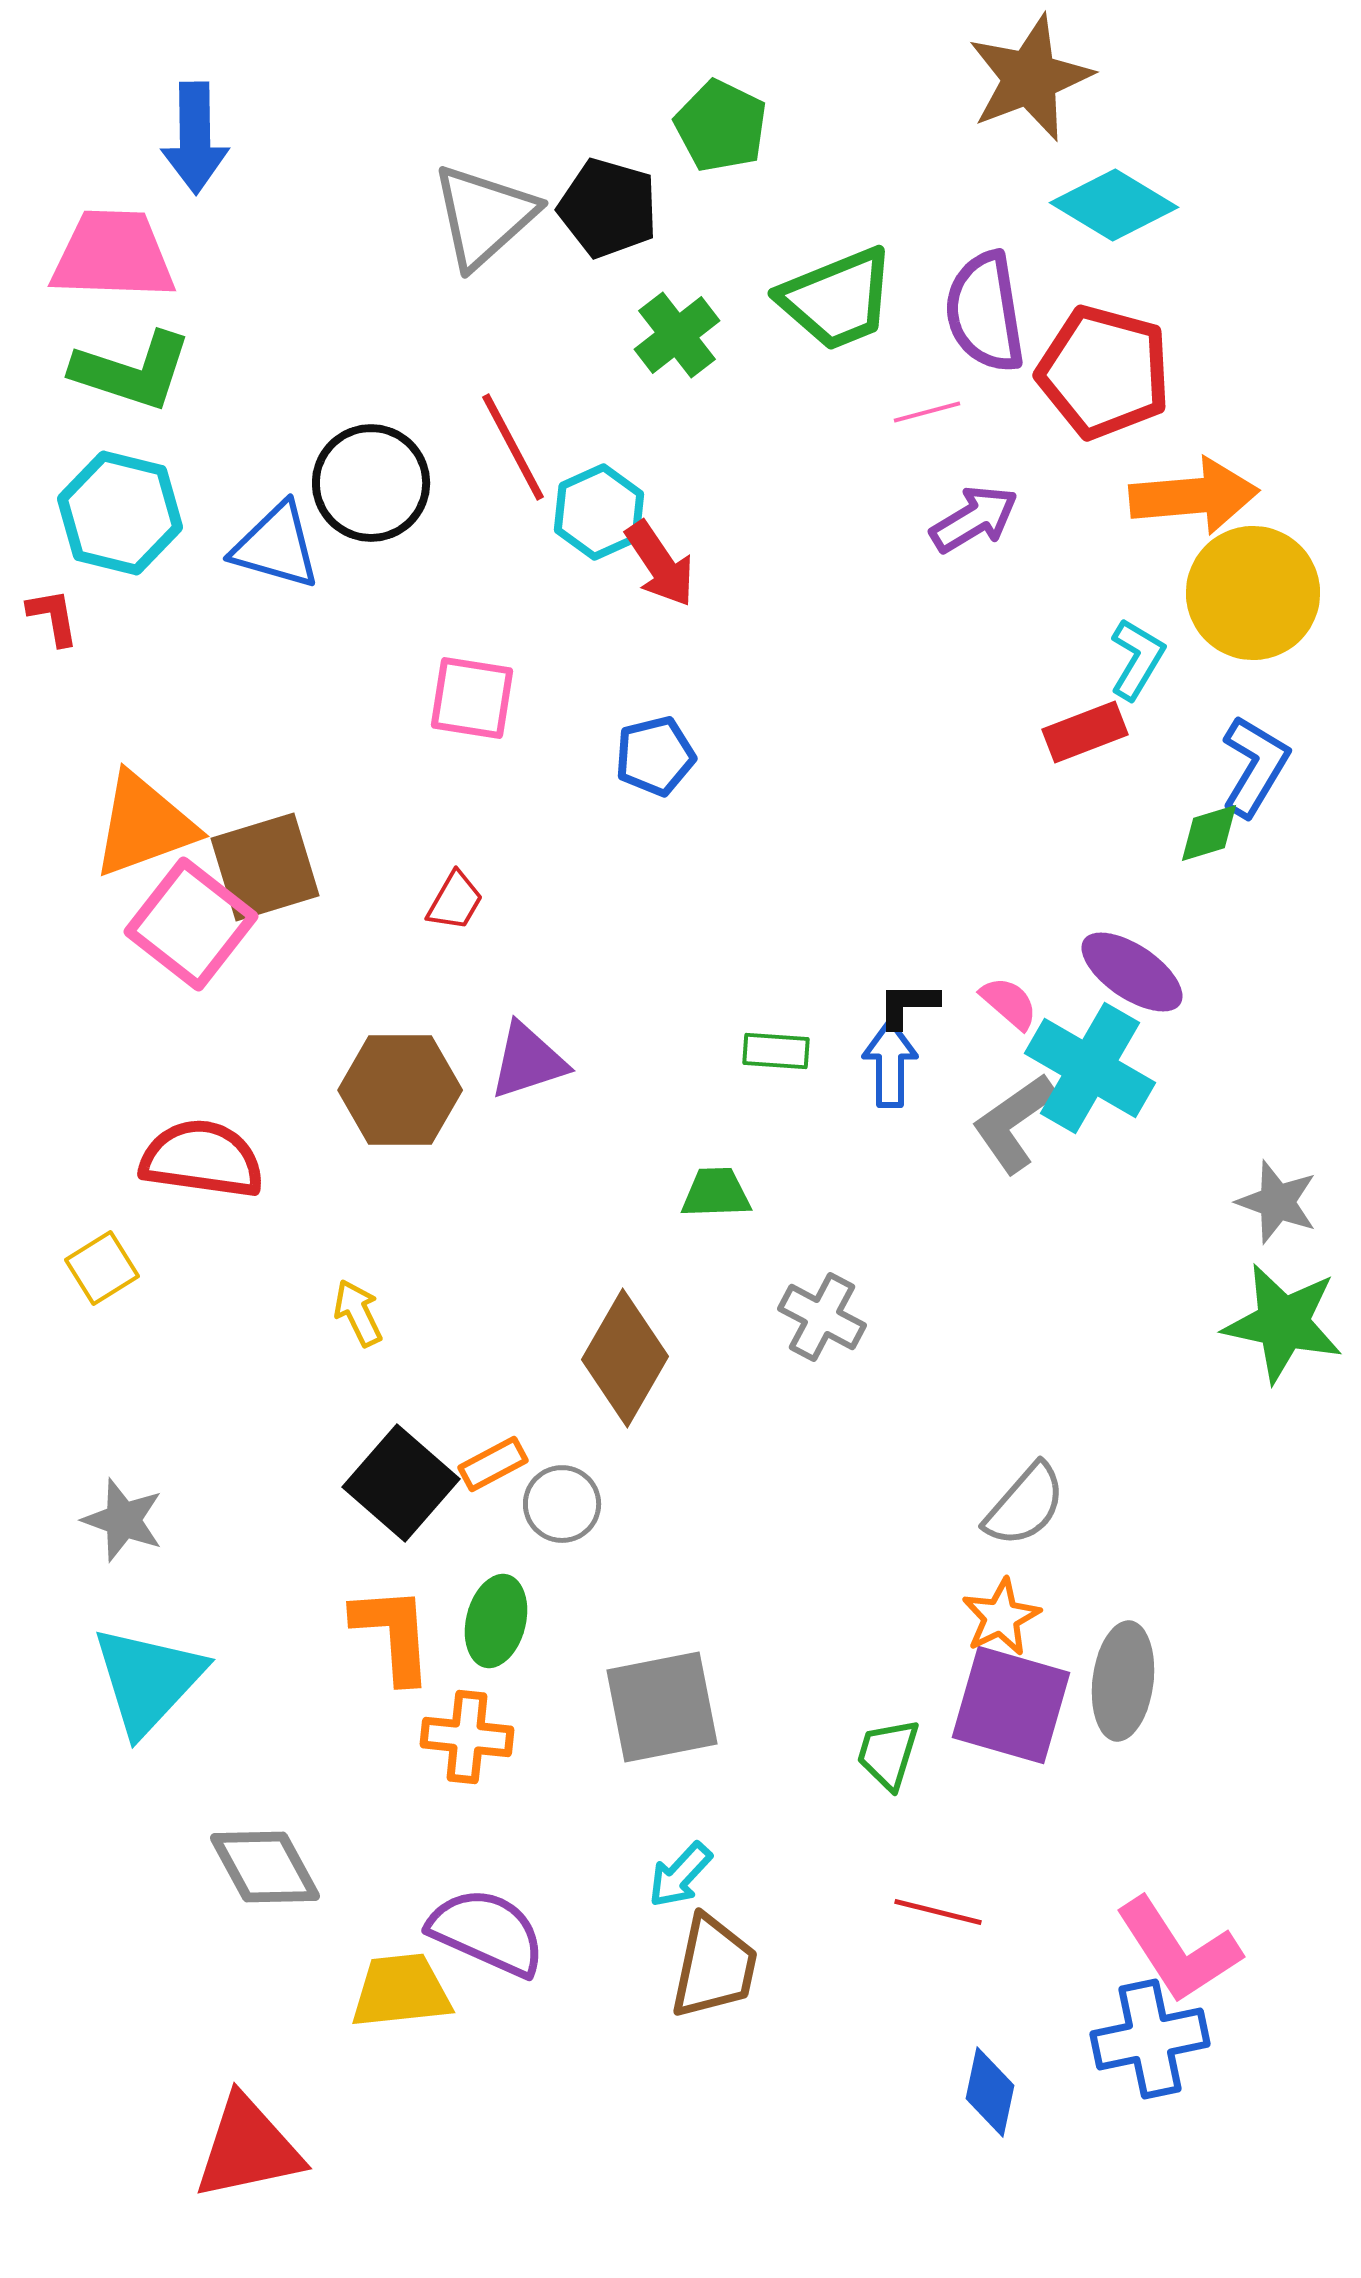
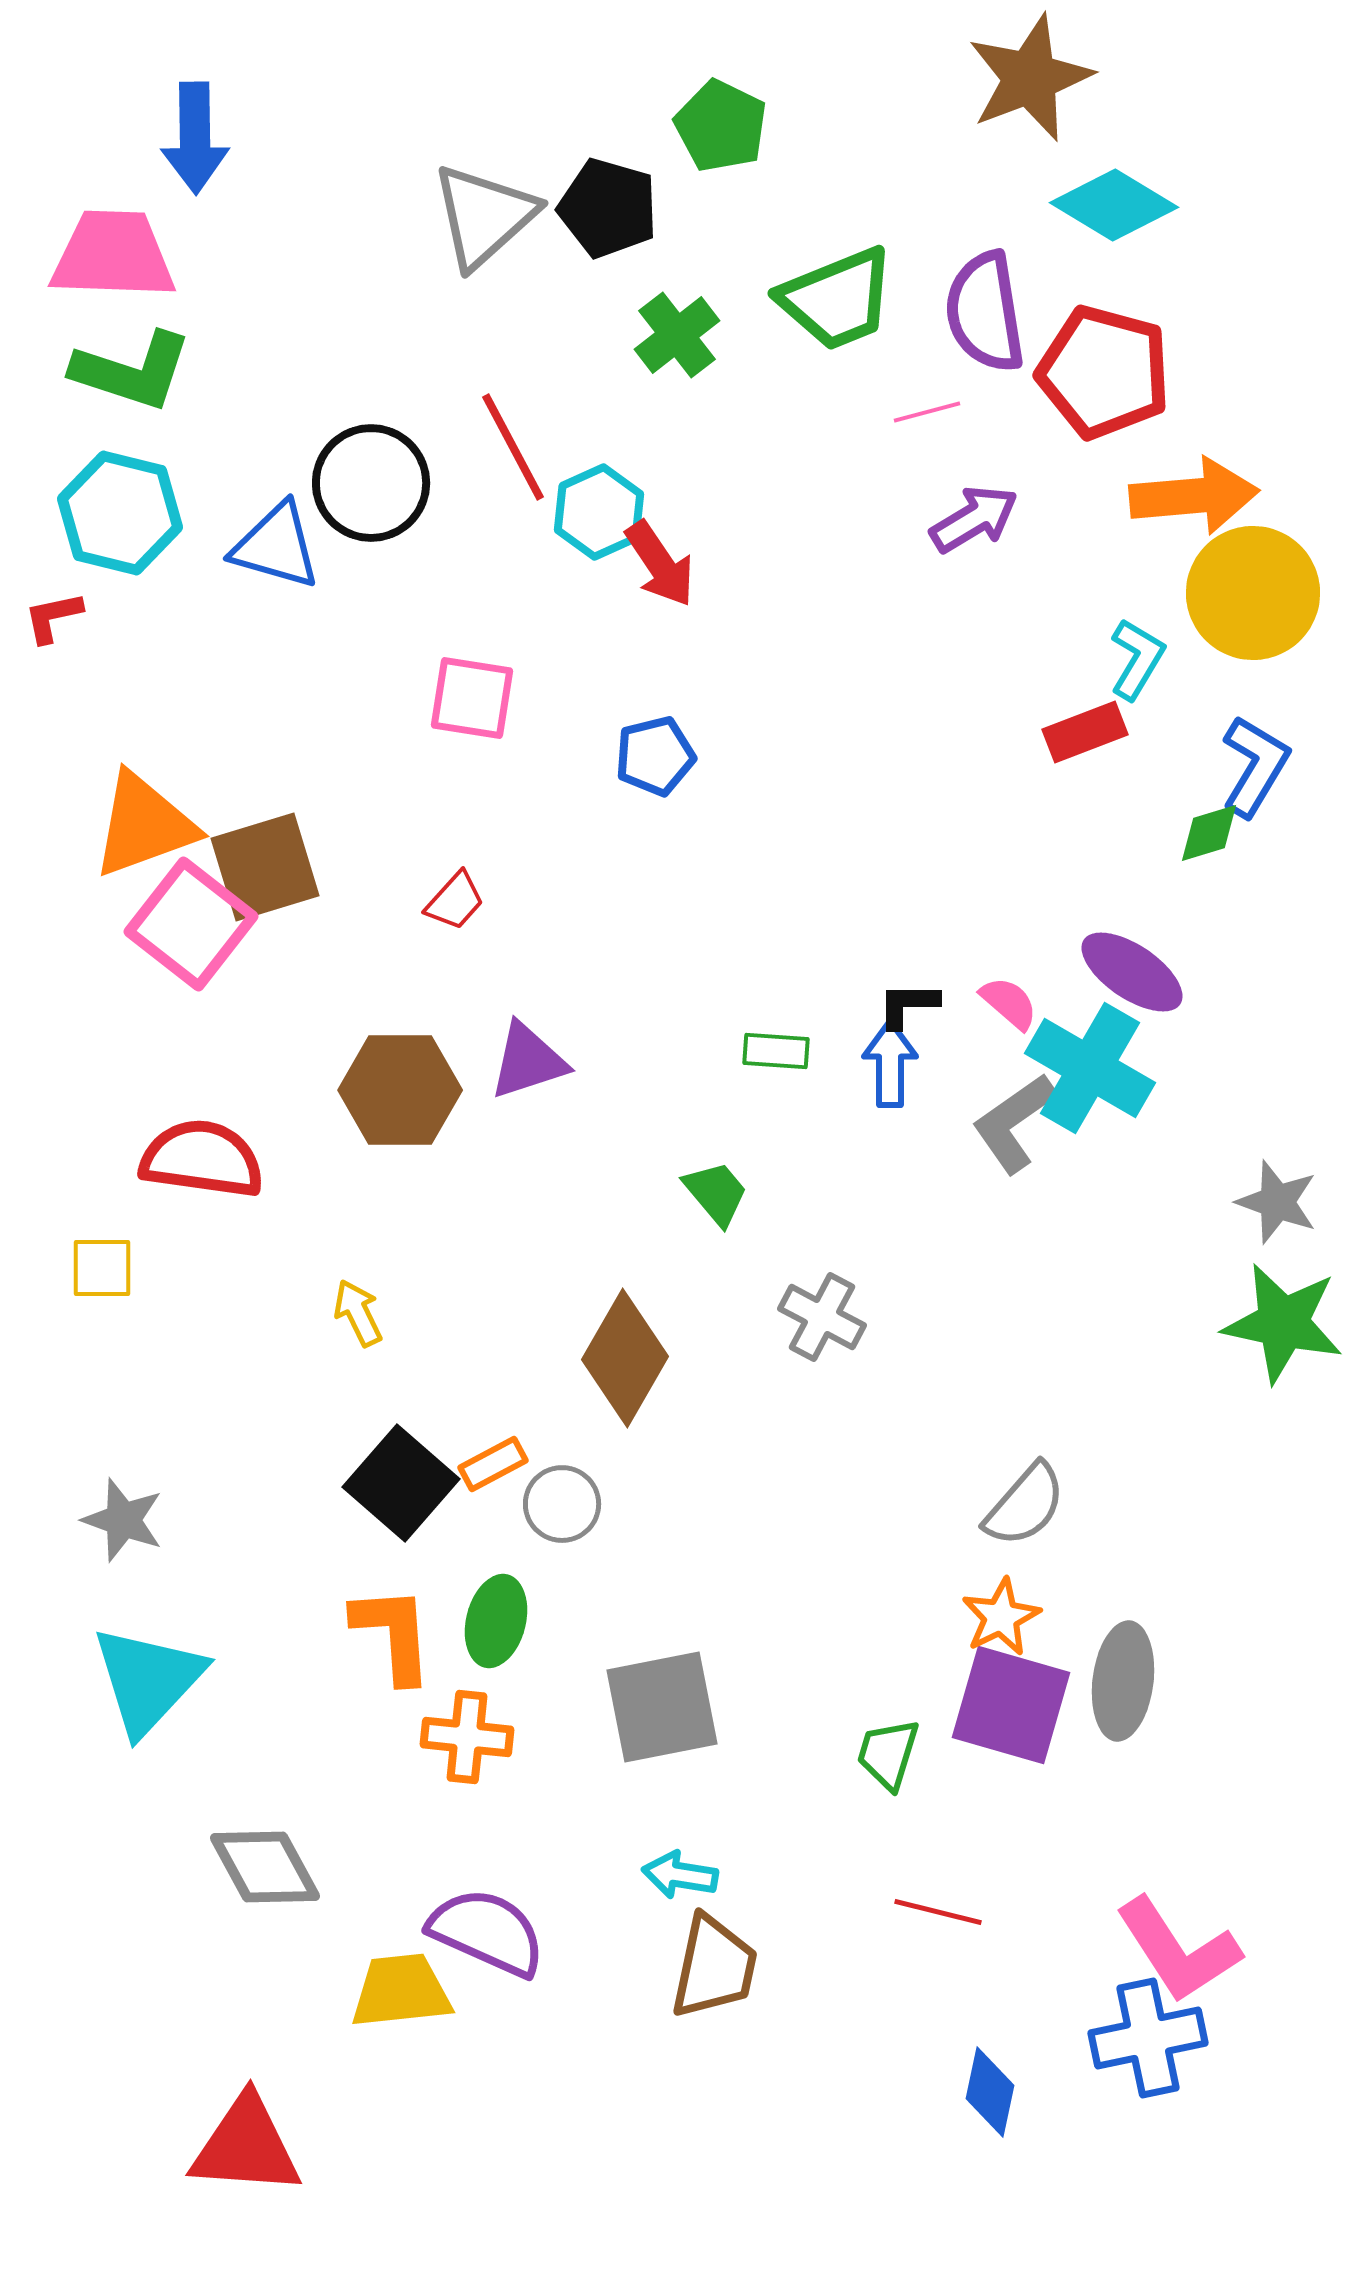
red L-shape at (53, 617): rotated 92 degrees counterclockwise
red trapezoid at (455, 901): rotated 12 degrees clockwise
green trapezoid at (716, 1193): rotated 52 degrees clockwise
yellow square at (102, 1268): rotated 32 degrees clockwise
cyan arrow at (680, 1875): rotated 56 degrees clockwise
blue cross at (1150, 2039): moved 2 px left, 1 px up
red triangle at (248, 2148): moved 2 px left, 2 px up; rotated 16 degrees clockwise
